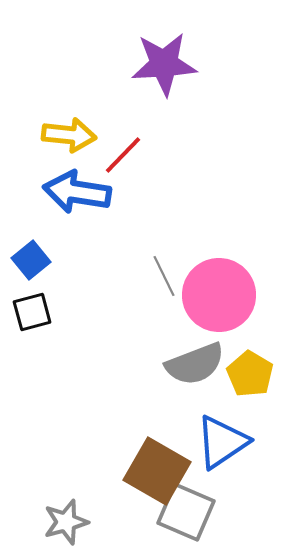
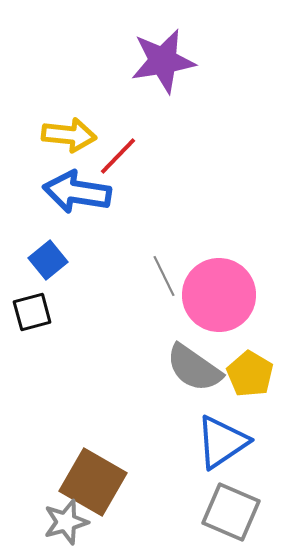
purple star: moved 1 px left, 3 px up; rotated 6 degrees counterclockwise
red line: moved 5 px left, 1 px down
blue square: moved 17 px right
gray semicircle: moved 1 px left, 4 px down; rotated 56 degrees clockwise
brown square: moved 64 px left, 11 px down
gray square: moved 45 px right
